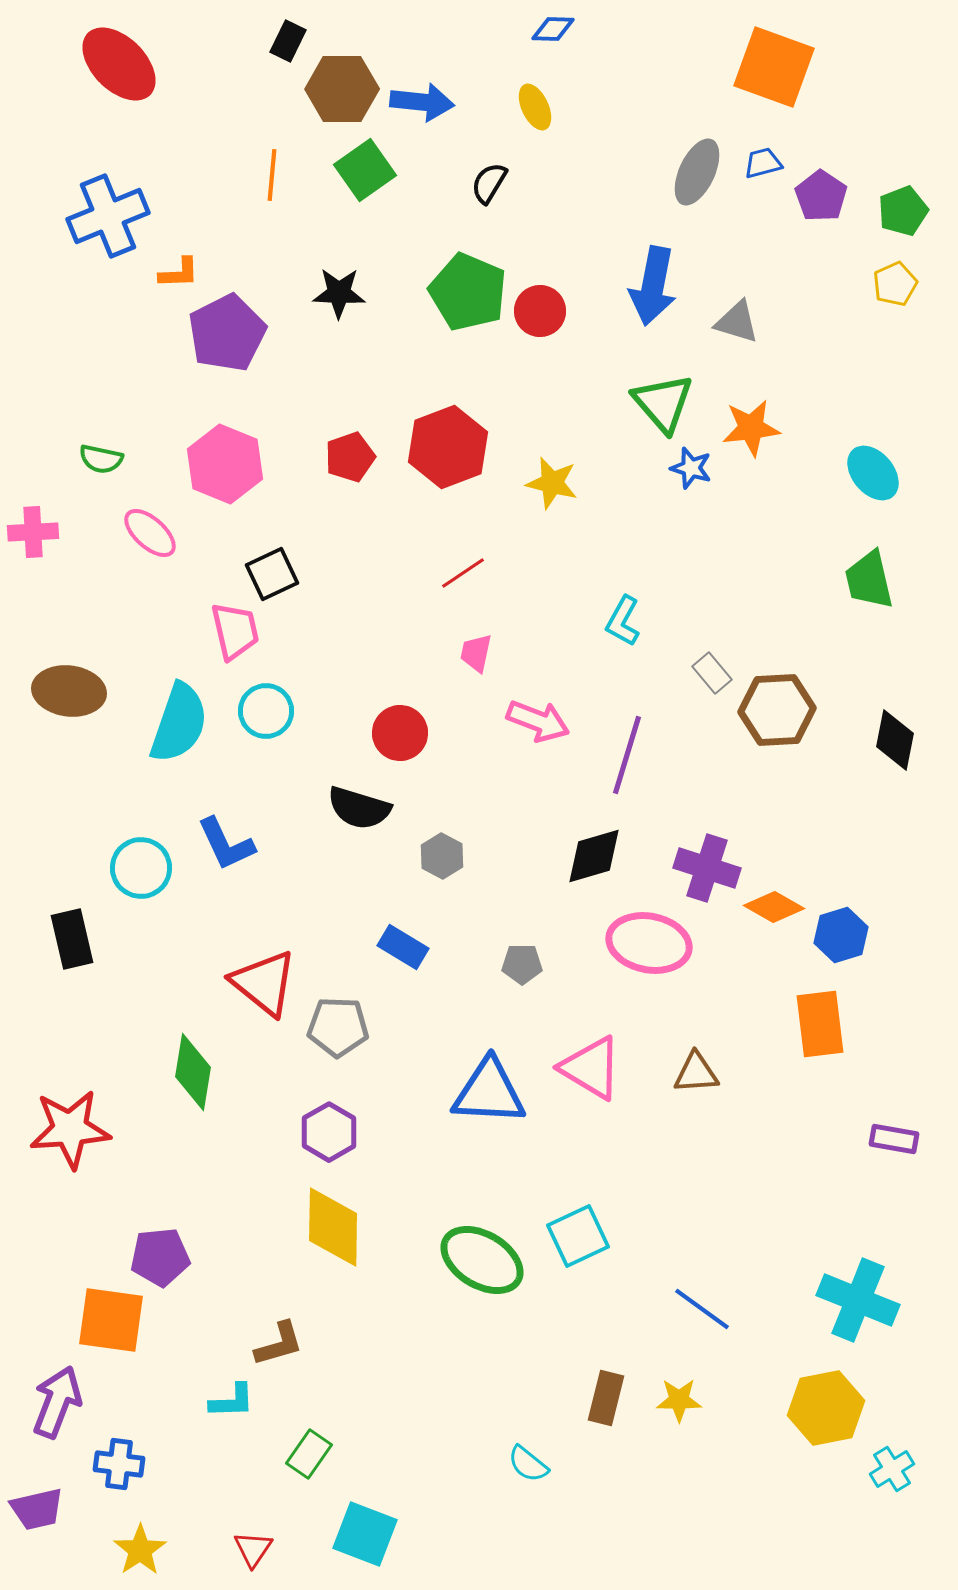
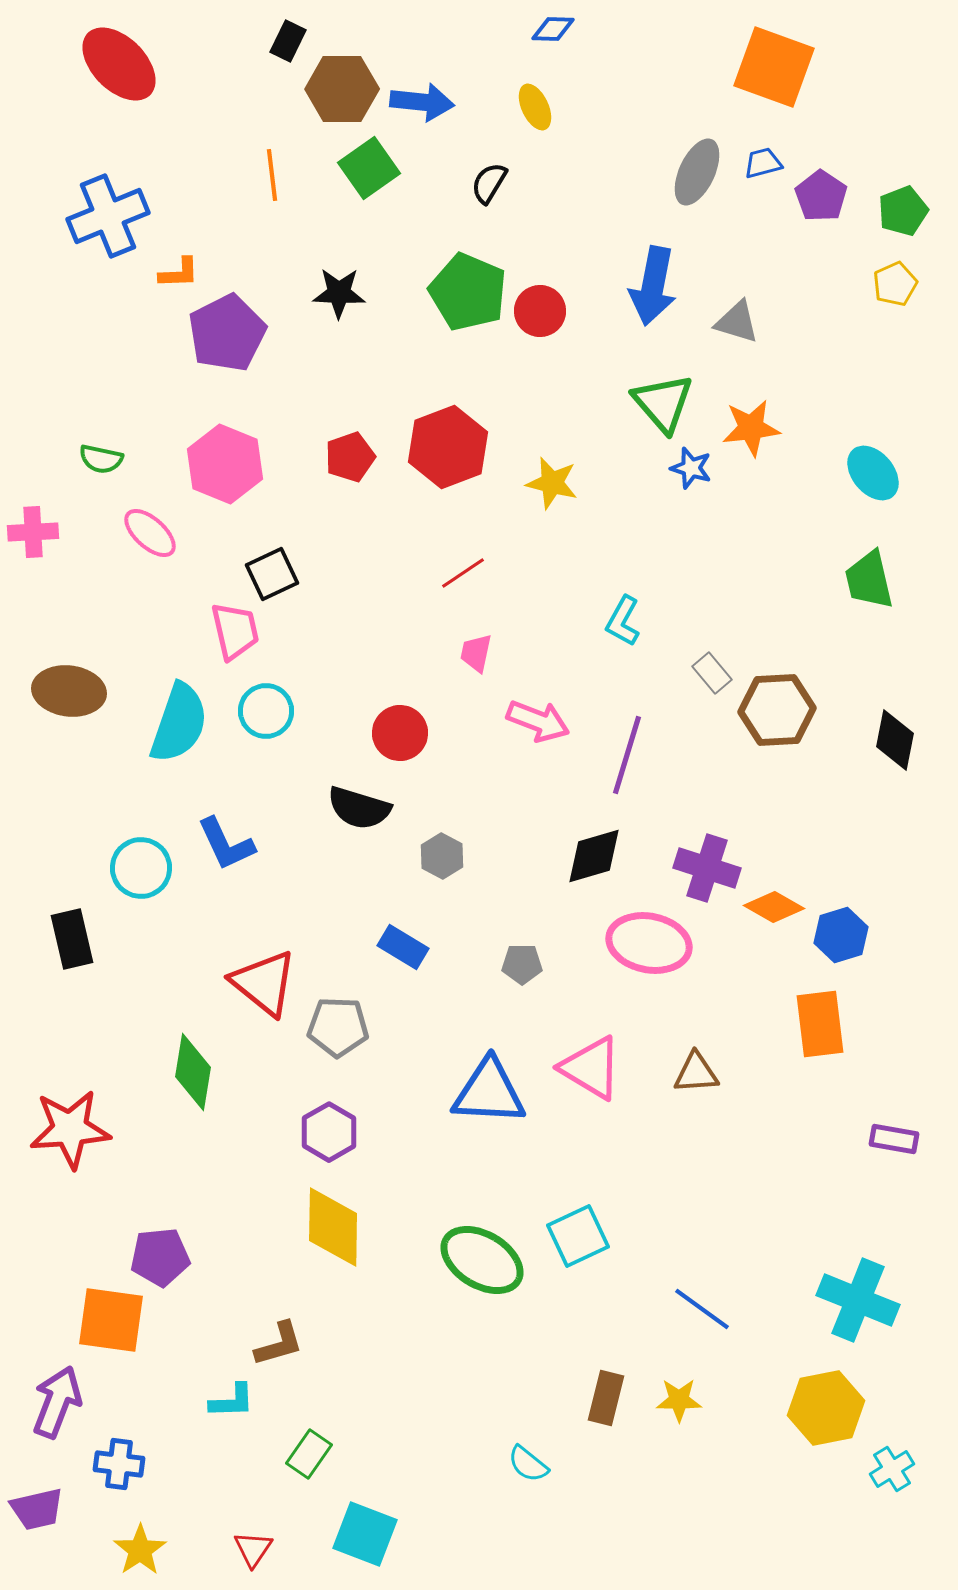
green square at (365, 170): moved 4 px right, 2 px up
orange line at (272, 175): rotated 12 degrees counterclockwise
